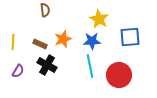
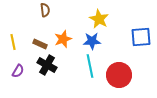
blue square: moved 11 px right
yellow line: rotated 14 degrees counterclockwise
